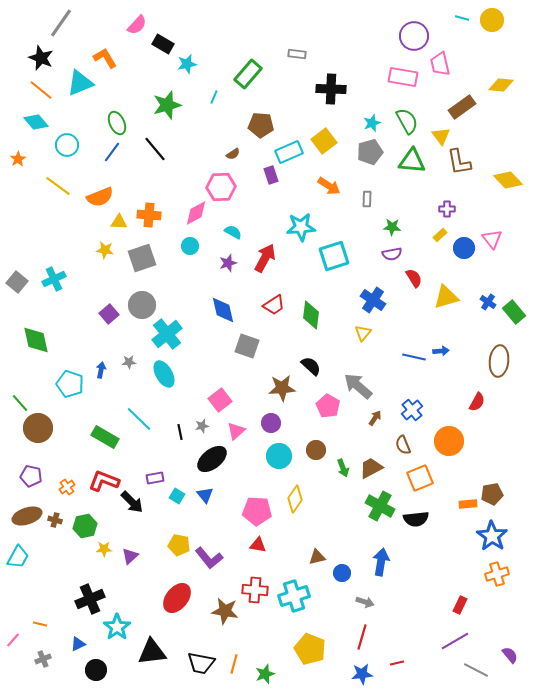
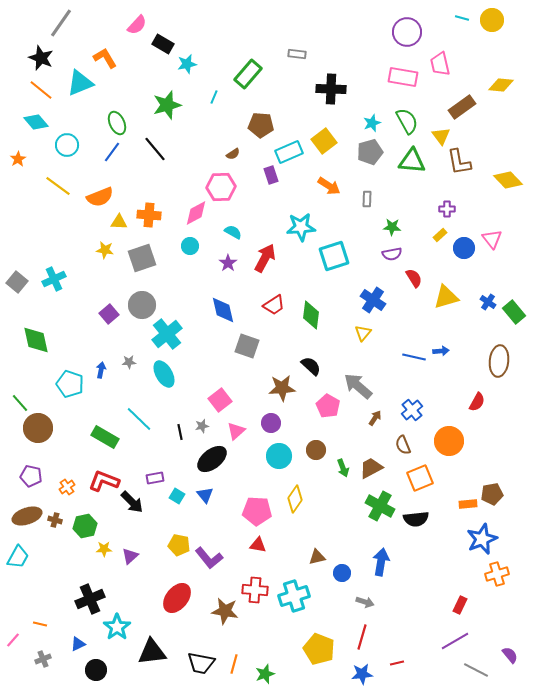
purple circle at (414, 36): moved 7 px left, 4 px up
purple star at (228, 263): rotated 18 degrees counterclockwise
blue star at (492, 536): moved 10 px left, 3 px down; rotated 16 degrees clockwise
yellow pentagon at (310, 649): moved 9 px right
